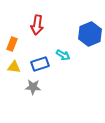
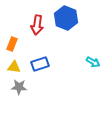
blue hexagon: moved 24 px left, 16 px up; rotated 15 degrees counterclockwise
cyan arrow: moved 30 px right, 7 px down
gray star: moved 14 px left
